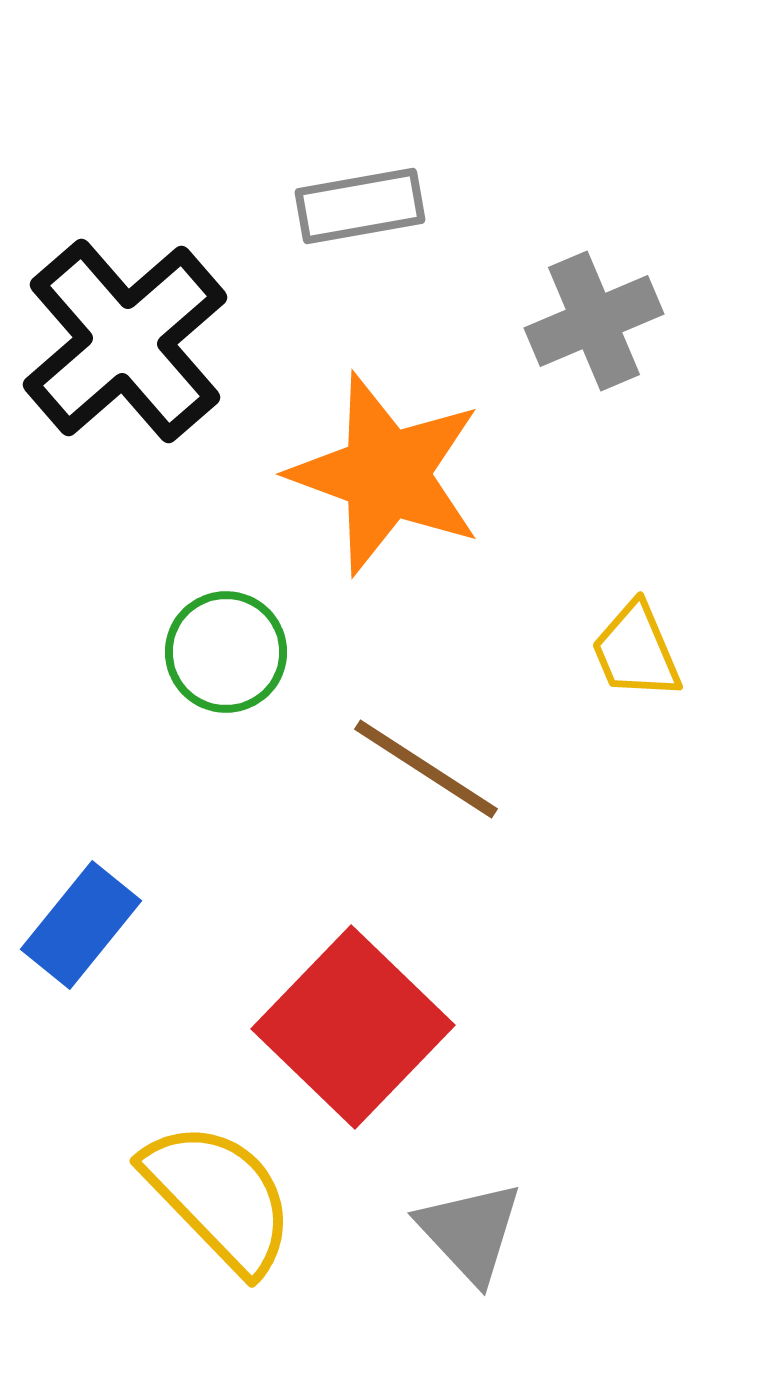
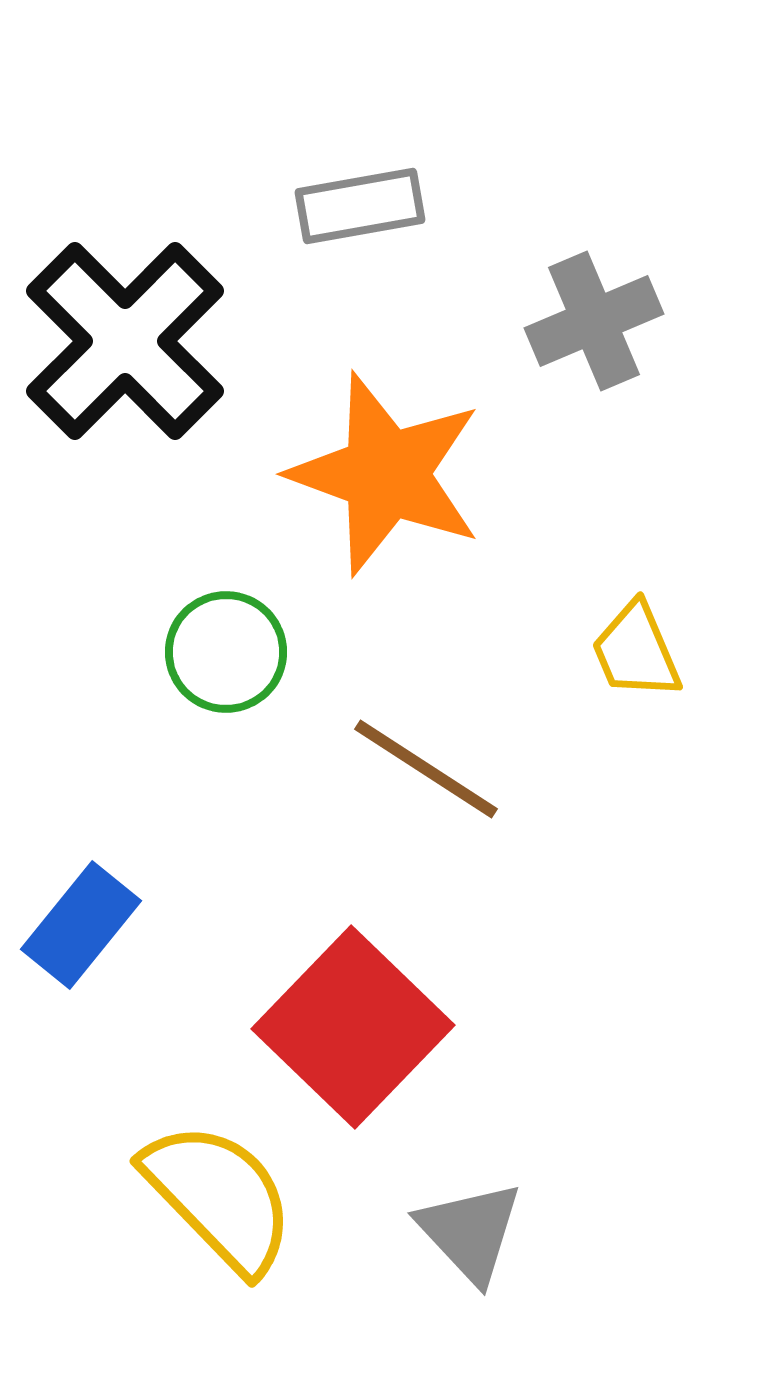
black cross: rotated 4 degrees counterclockwise
